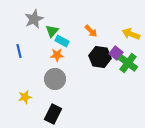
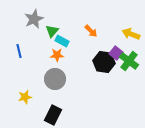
black hexagon: moved 4 px right, 5 px down
green cross: moved 1 px right, 2 px up
black rectangle: moved 1 px down
